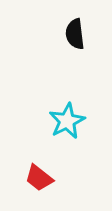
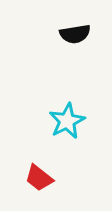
black semicircle: rotated 92 degrees counterclockwise
